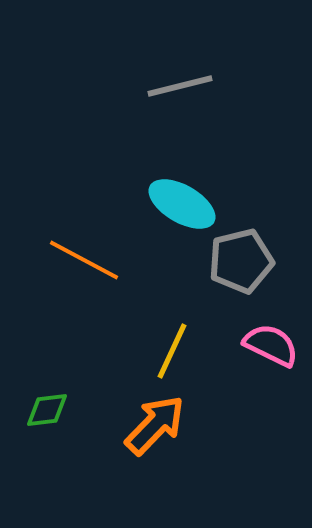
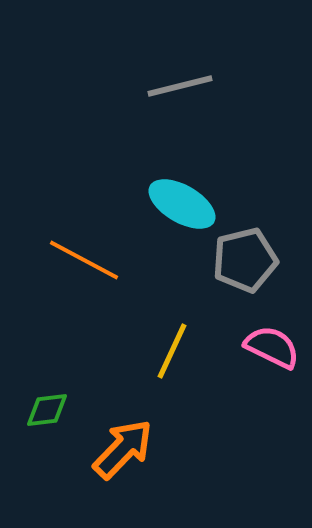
gray pentagon: moved 4 px right, 1 px up
pink semicircle: moved 1 px right, 2 px down
orange arrow: moved 32 px left, 24 px down
